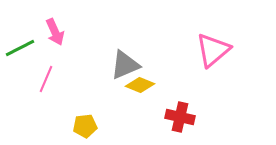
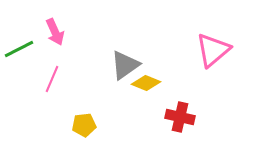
green line: moved 1 px left, 1 px down
gray triangle: rotated 12 degrees counterclockwise
pink line: moved 6 px right
yellow diamond: moved 6 px right, 2 px up
yellow pentagon: moved 1 px left, 1 px up
